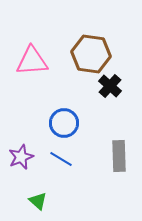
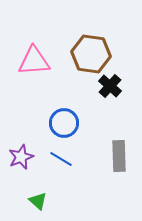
pink triangle: moved 2 px right
